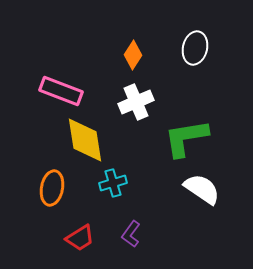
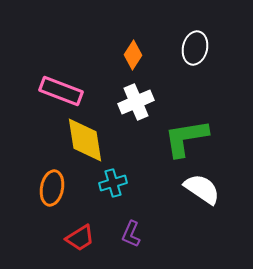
purple L-shape: rotated 12 degrees counterclockwise
